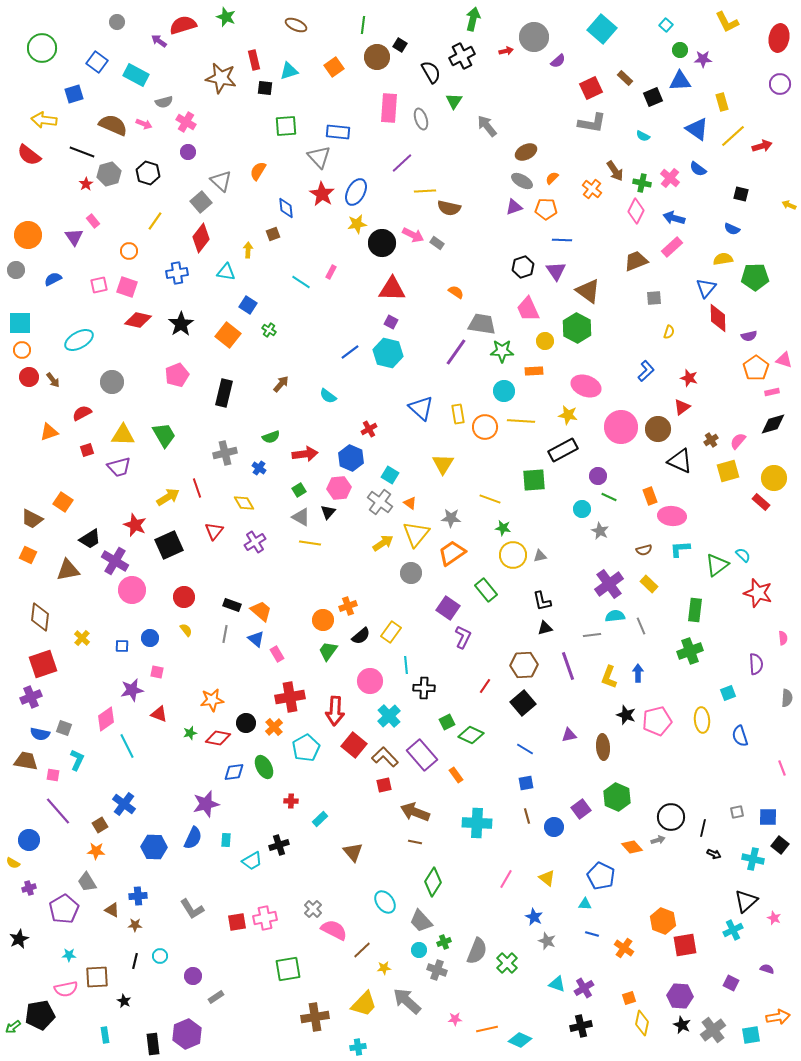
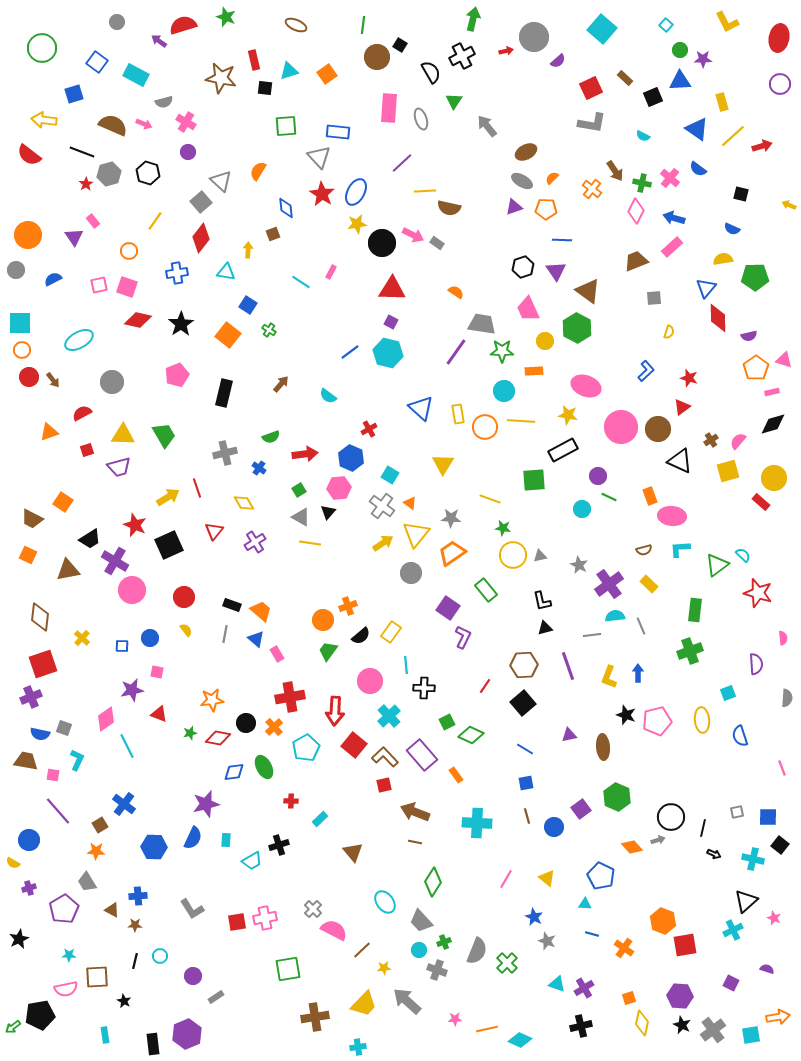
orange square at (334, 67): moved 7 px left, 7 px down
gray cross at (380, 502): moved 2 px right, 4 px down
gray star at (600, 531): moved 21 px left, 34 px down
